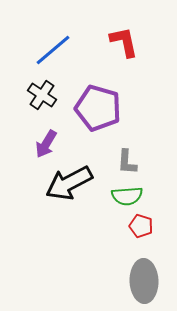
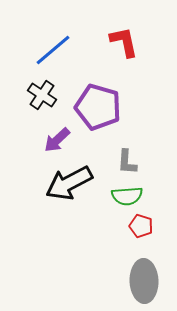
purple pentagon: moved 1 px up
purple arrow: moved 11 px right, 4 px up; rotated 16 degrees clockwise
